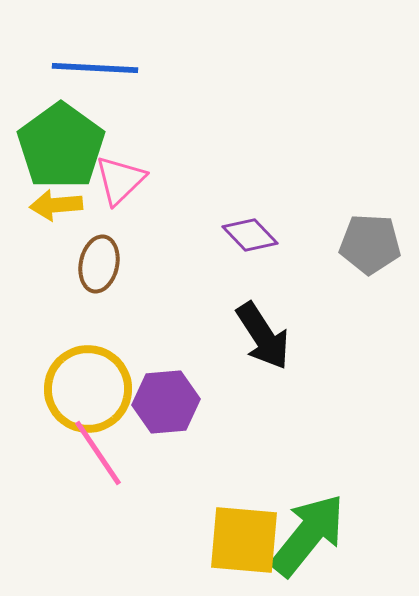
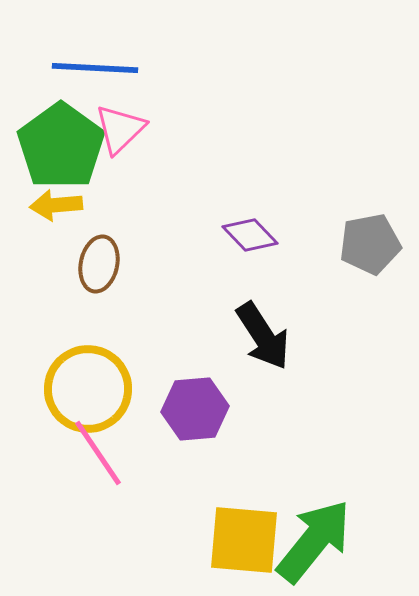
pink triangle: moved 51 px up
gray pentagon: rotated 14 degrees counterclockwise
purple hexagon: moved 29 px right, 7 px down
green arrow: moved 6 px right, 6 px down
